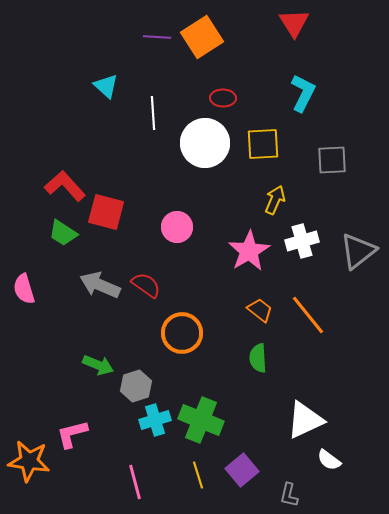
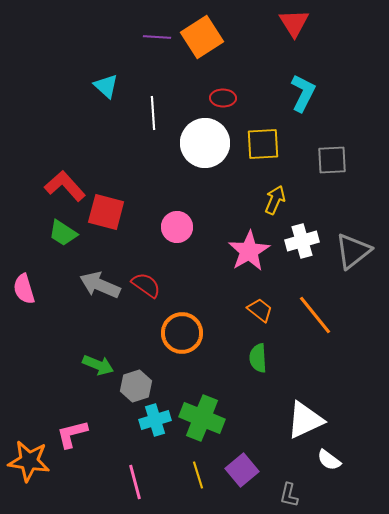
gray triangle: moved 5 px left
orange line: moved 7 px right
green cross: moved 1 px right, 2 px up
